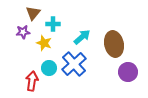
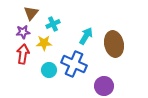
brown triangle: moved 2 px left
cyan cross: rotated 24 degrees counterclockwise
cyan arrow: moved 4 px right, 1 px up; rotated 18 degrees counterclockwise
yellow star: rotated 21 degrees counterclockwise
blue cross: rotated 25 degrees counterclockwise
cyan circle: moved 2 px down
purple circle: moved 24 px left, 14 px down
red arrow: moved 9 px left, 27 px up
